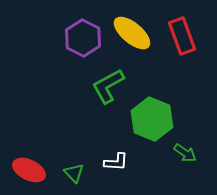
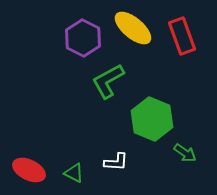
yellow ellipse: moved 1 px right, 5 px up
green L-shape: moved 5 px up
green triangle: rotated 20 degrees counterclockwise
